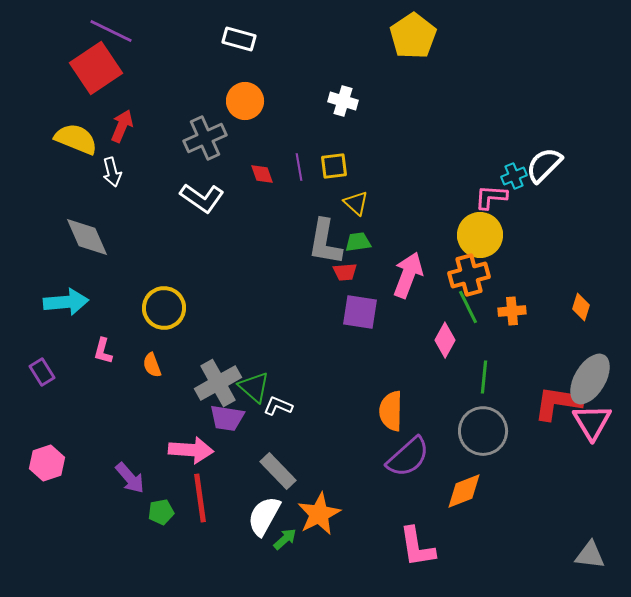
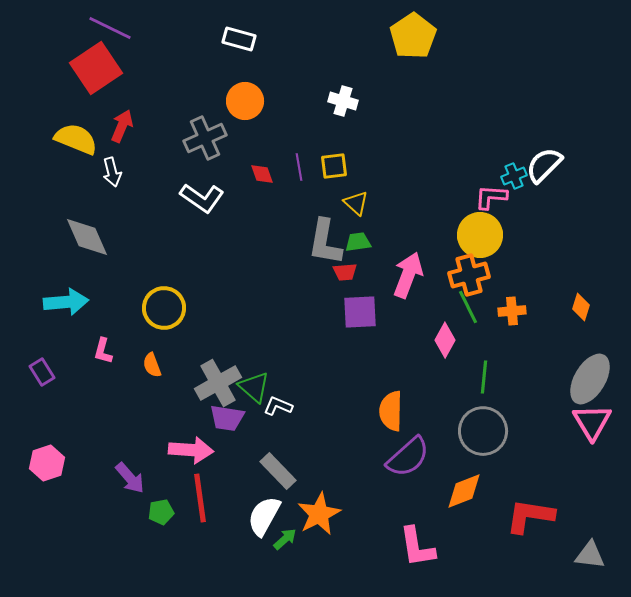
purple line at (111, 31): moved 1 px left, 3 px up
purple square at (360, 312): rotated 12 degrees counterclockwise
red L-shape at (558, 403): moved 28 px left, 113 px down
